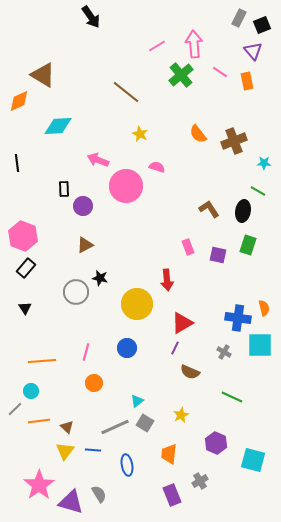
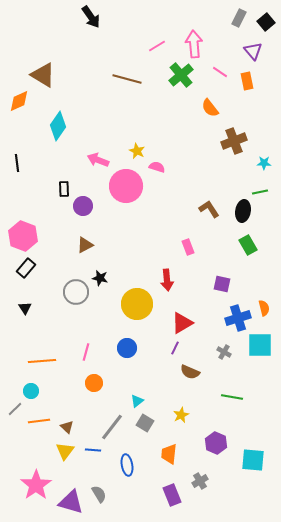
black square at (262, 25): moved 4 px right, 3 px up; rotated 18 degrees counterclockwise
brown line at (126, 92): moved 1 px right, 13 px up; rotated 24 degrees counterclockwise
cyan diamond at (58, 126): rotated 52 degrees counterclockwise
yellow star at (140, 134): moved 3 px left, 17 px down
orange semicircle at (198, 134): moved 12 px right, 26 px up
green line at (258, 191): moved 2 px right, 1 px down; rotated 42 degrees counterclockwise
green rectangle at (248, 245): rotated 48 degrees counterclockwise
purple square at (218, 255): moved 4 px right, 29 px down
blue cross at (238, 318): rotated 25 degrees counterclockwise
green line at (232, 397): rotated 15 degrees counterclockwise
gray line at (115, 427): moved 3 px left; rotated 28 degrees counterclockwise
cyan square at (253, 460): rotated 10 degrees counterclockwise
pink star at (39, 485): moved 3 px left
